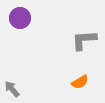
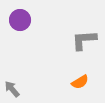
purple circle: moved 2 px down
